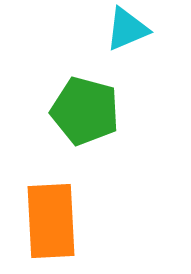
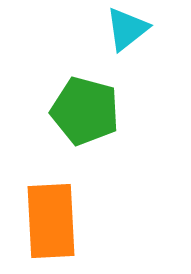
cyan triangle: rotated 15 degrees counterclockwise
